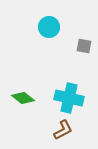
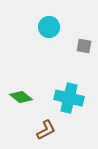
green diamond: moved 2 px left, 1 px up
brown L-shape: moved 17 px left
